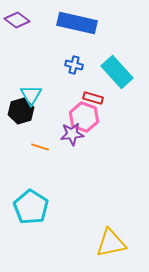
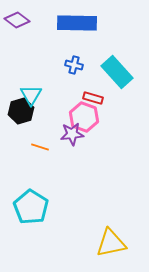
blue rectangle: rotated 12 degrees counterclockwise
